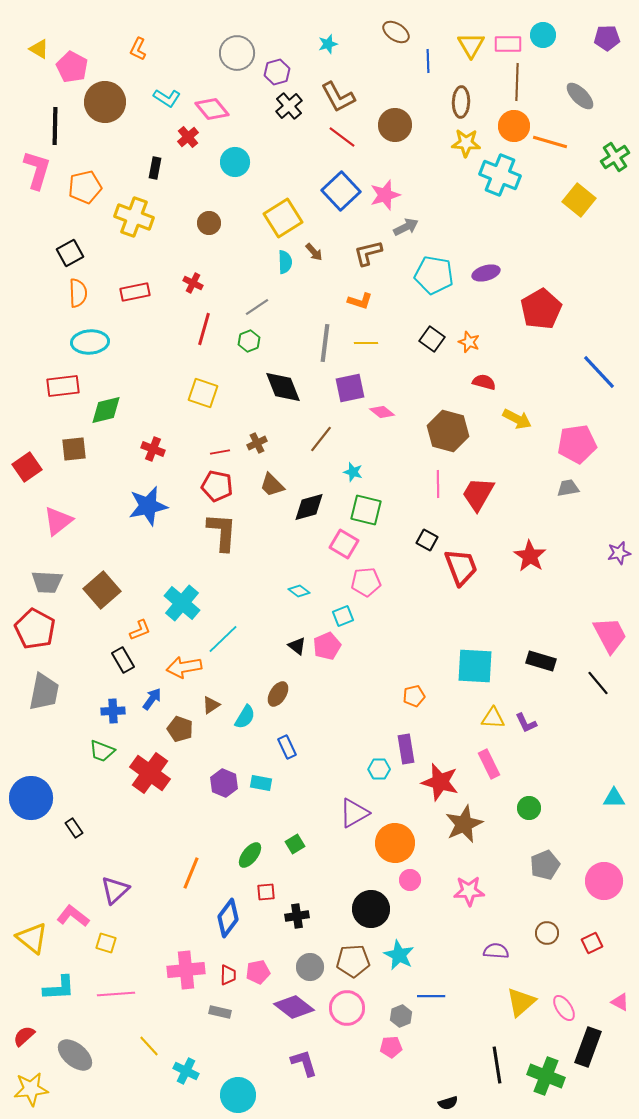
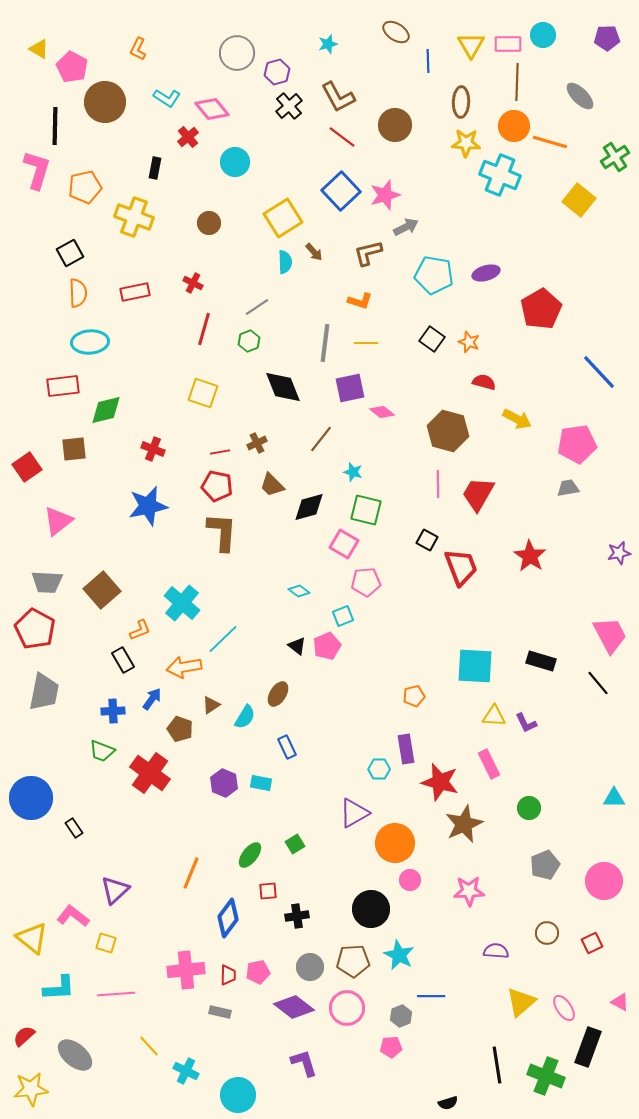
yellow triangle at (493, 718): moved 1 px right, 2 px up
red square at (266, 892): moved 2 px right, 1 px up
